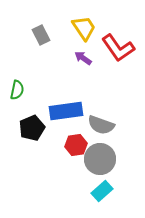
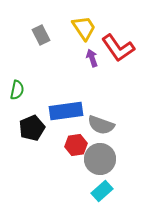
purple arrow: moved 9 px right; rotated 36 degrees clockwise
